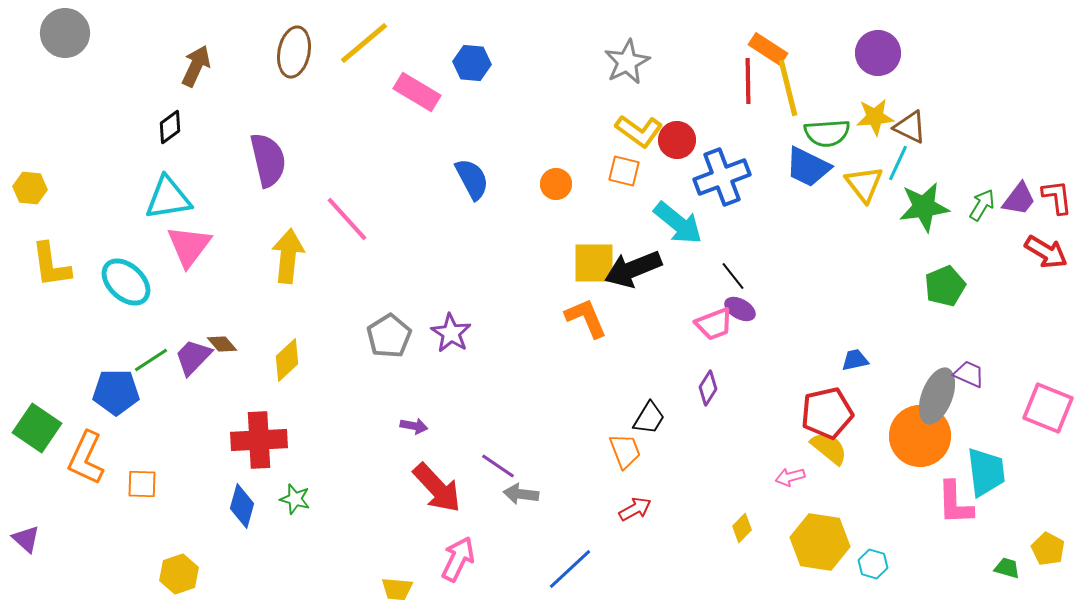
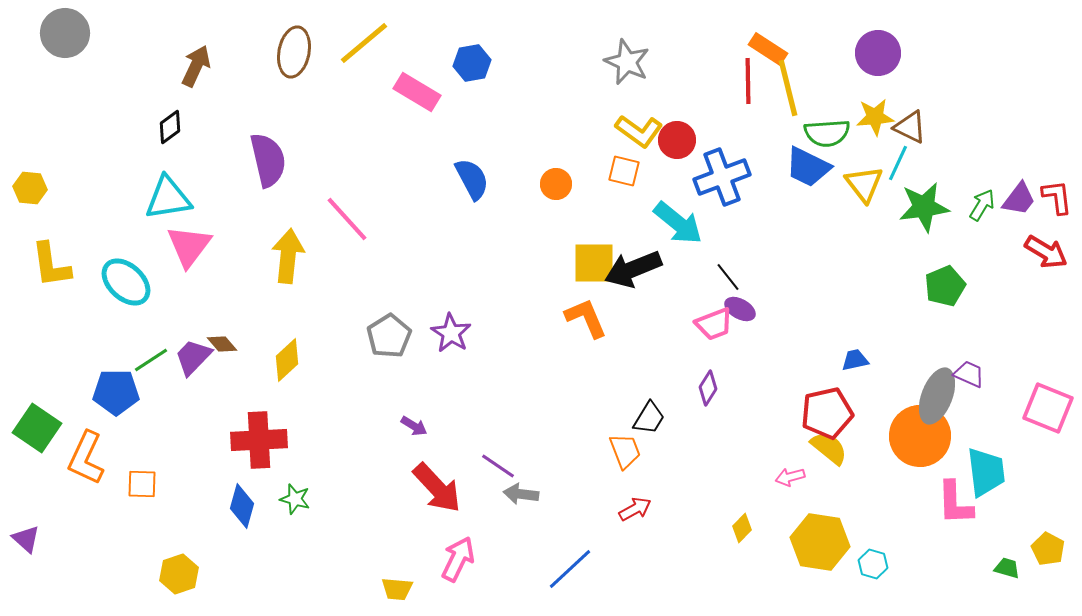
gray star at (627, 62): rotated 21 degrees counterclockwise
blue hexagon at (472, 63): rotated 15 degrees counterclockwise
black line at (733, 276): moved 5 px left, 1 px down
purple arrow at (414, 426): rotated 20 degrees clockwise
